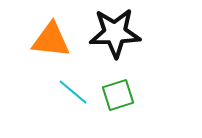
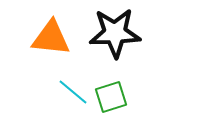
orange triangle: moved 2 px up
green square: moved 7 px left, 2 px down
